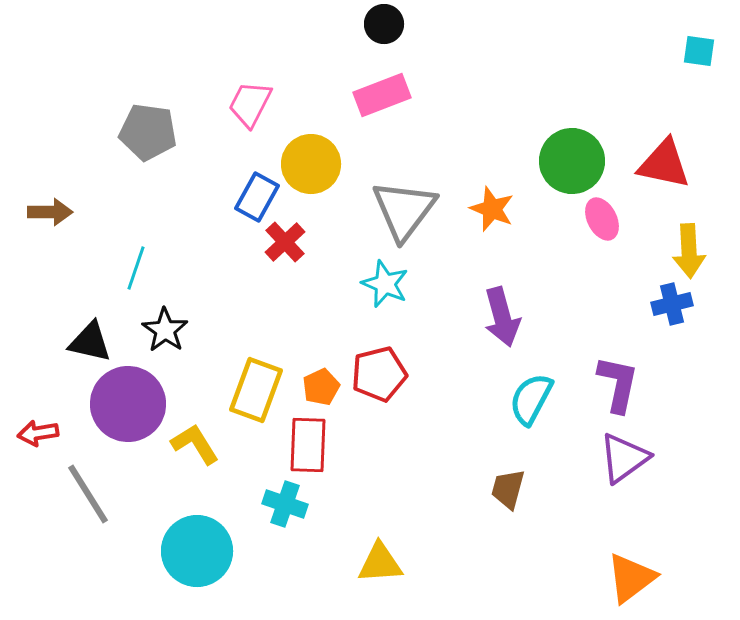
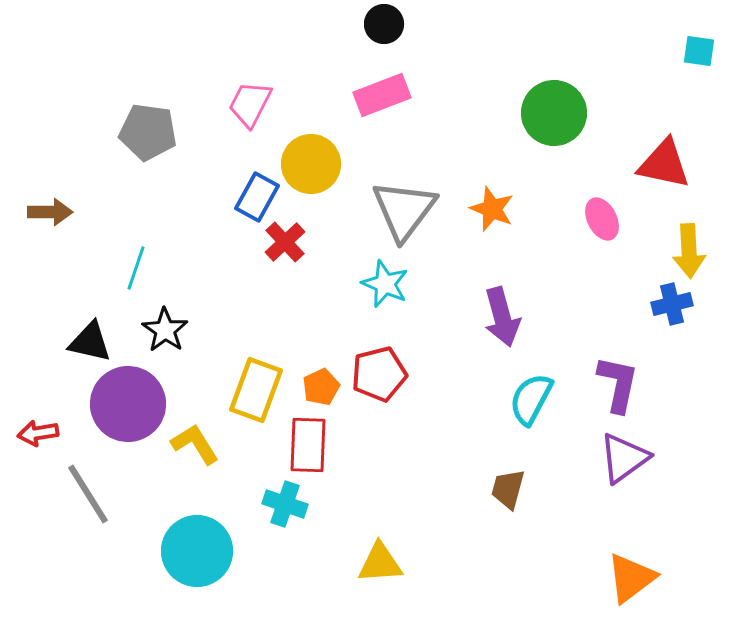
green circle: moved 18 px left, 48 px up
